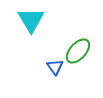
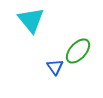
cyan triangle: rotated 8 degrees counterclockwise
